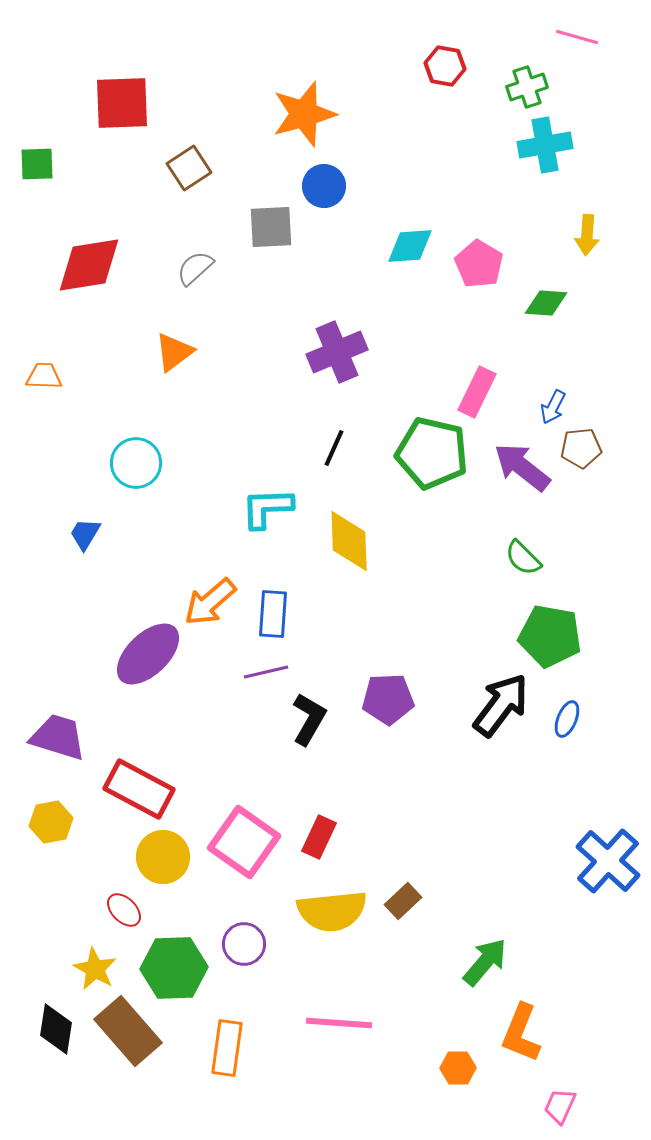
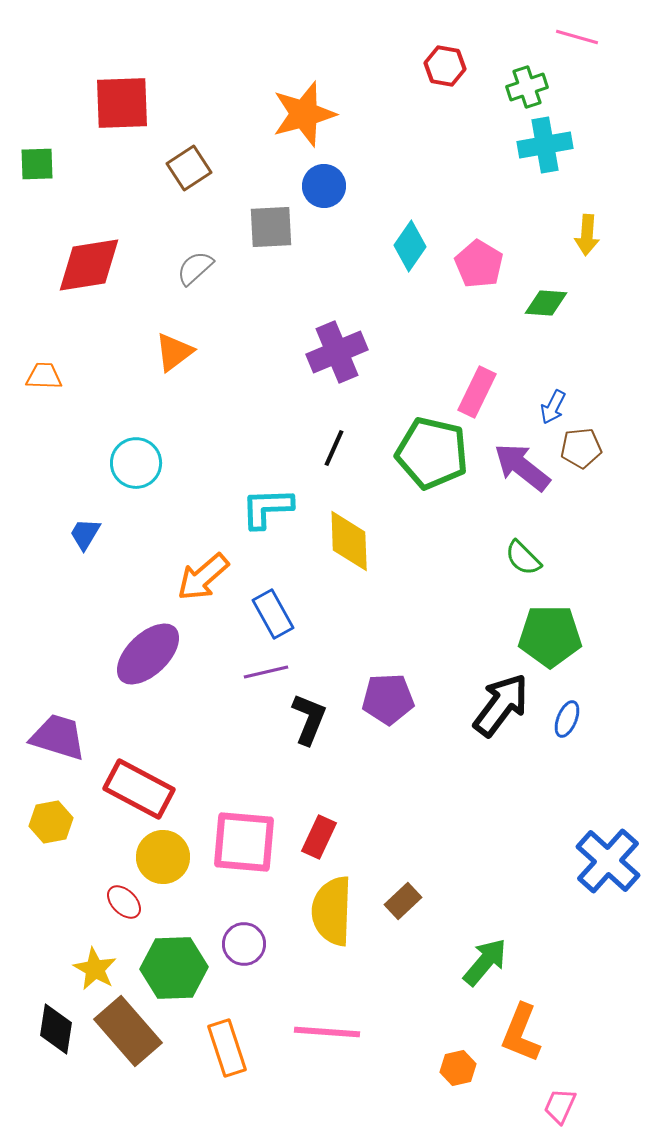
cyan diamond at (410, 246): rotated 51 degrees counterclockwise
orange arrow at (210, 602): moved 7 px left, 25 px up
blue rectangle at (273, 614): rotated 33 degrees counterclockwise
green pentagon at (550, 636): rotated 10 degrees counterclockwise
black L-shape at (309, 719): rotated 8 degrees counterclockwise
pink square at (244, 842): rotated 30 degrees counterclockwise
red ellipse at (124, 910): moved 8 px up
yellow semicircle at (332, 911): rotated 98 degrees clockwise
pink line at (339, 1023): moved 12 px left, 9 px down
orange rectangle at (227, 1048): rotated 26 degrees counterclockwise
orange hexagon at (458, 1068): rotated 12 degrees counterclockwise
